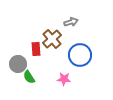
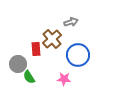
blue circle: moved 2 px left
